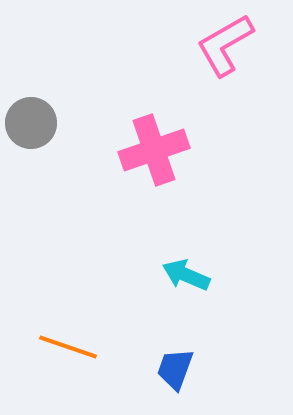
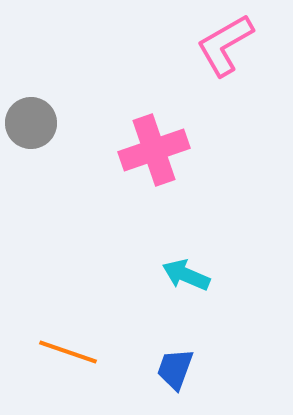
orange line: moved 5 px down
